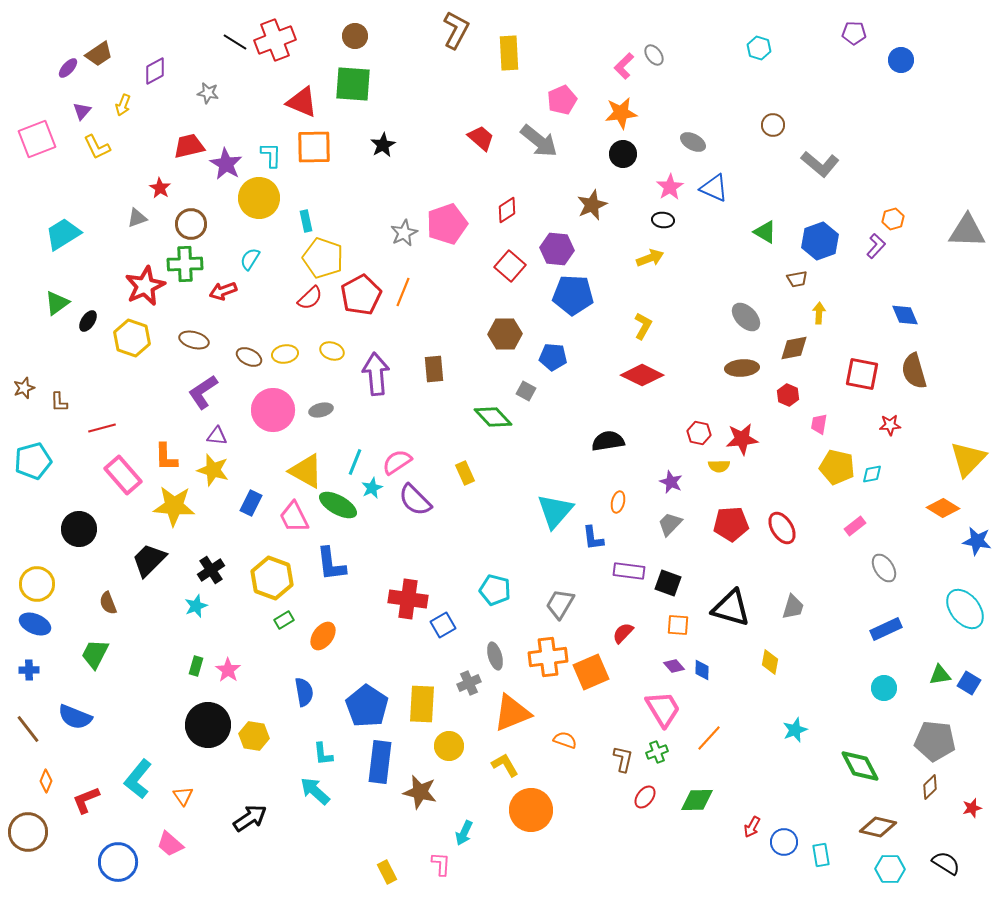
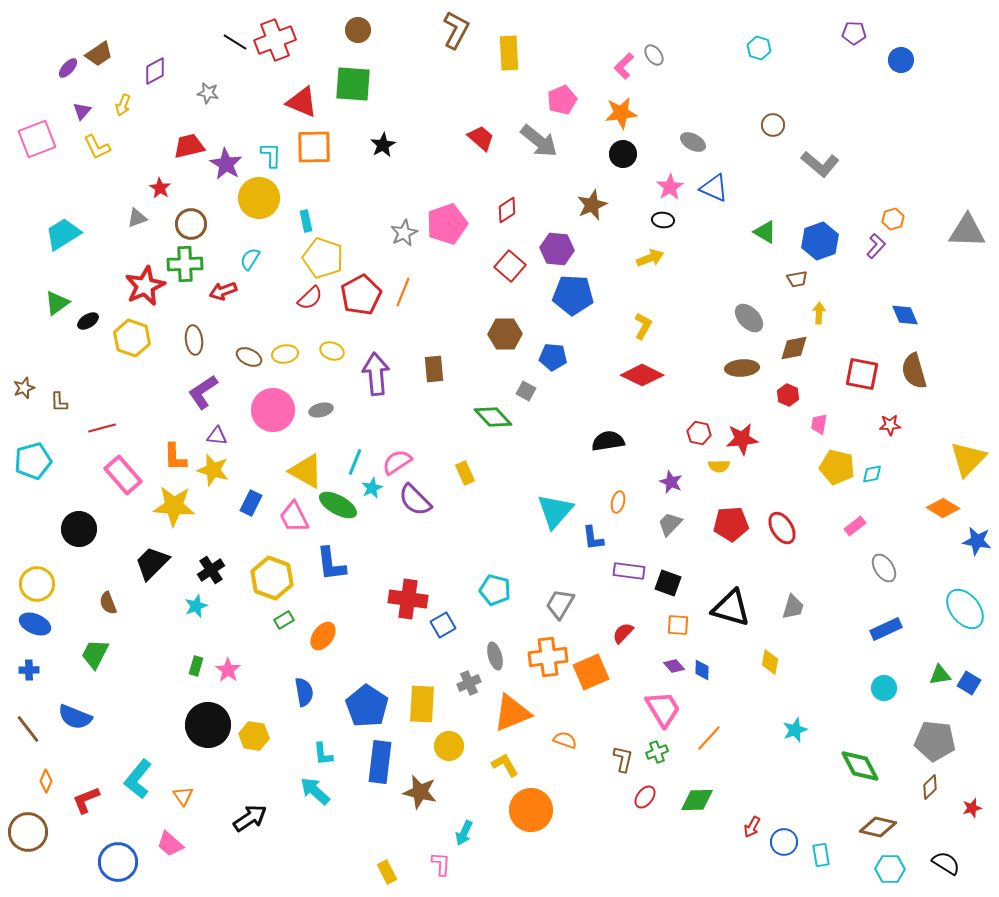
brown circle at (355, 36): moved 3 px right, 6 px up
gray ellipse at (746, 317): moved 3 px right, 1 px down
black ellipse at (88, 321): rotated 25 degrees clockwise
brown ellipse at (194, 340): rotated 68 degrees clockwise
orange L-shape at (166, 457): moved 9 px right
black trapezoid at (149, 560): moved 3 px right, 3 px down
